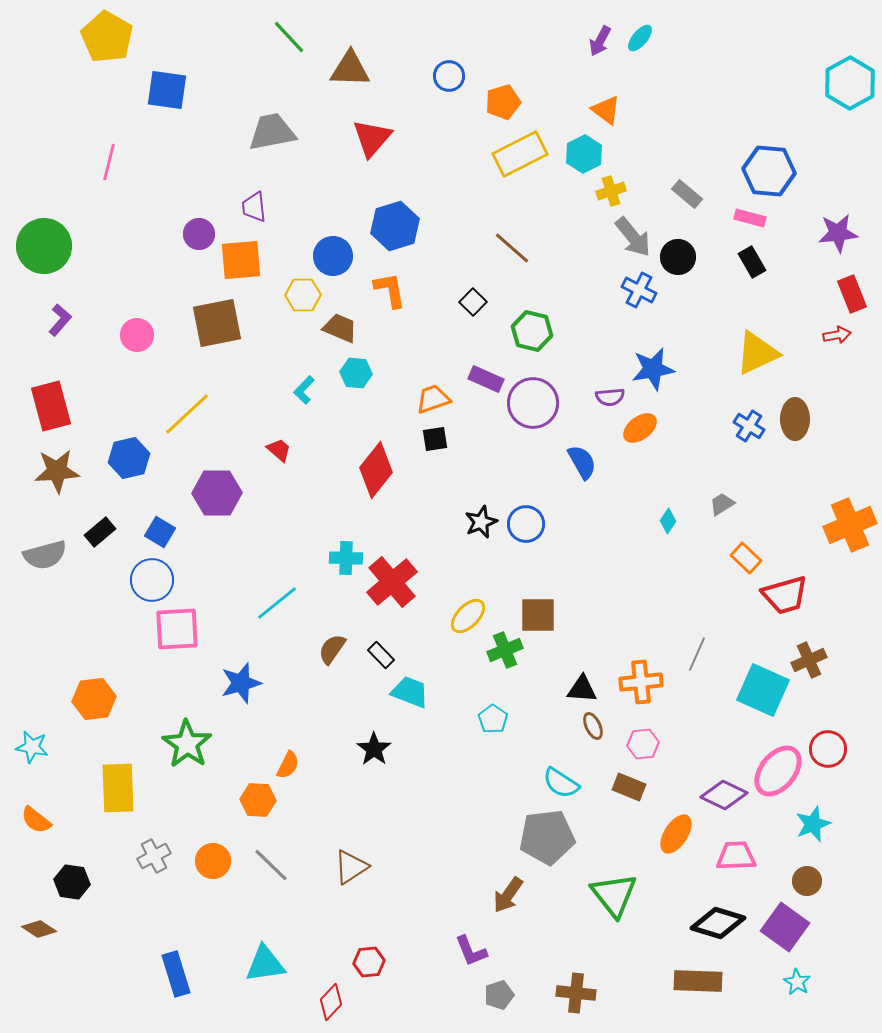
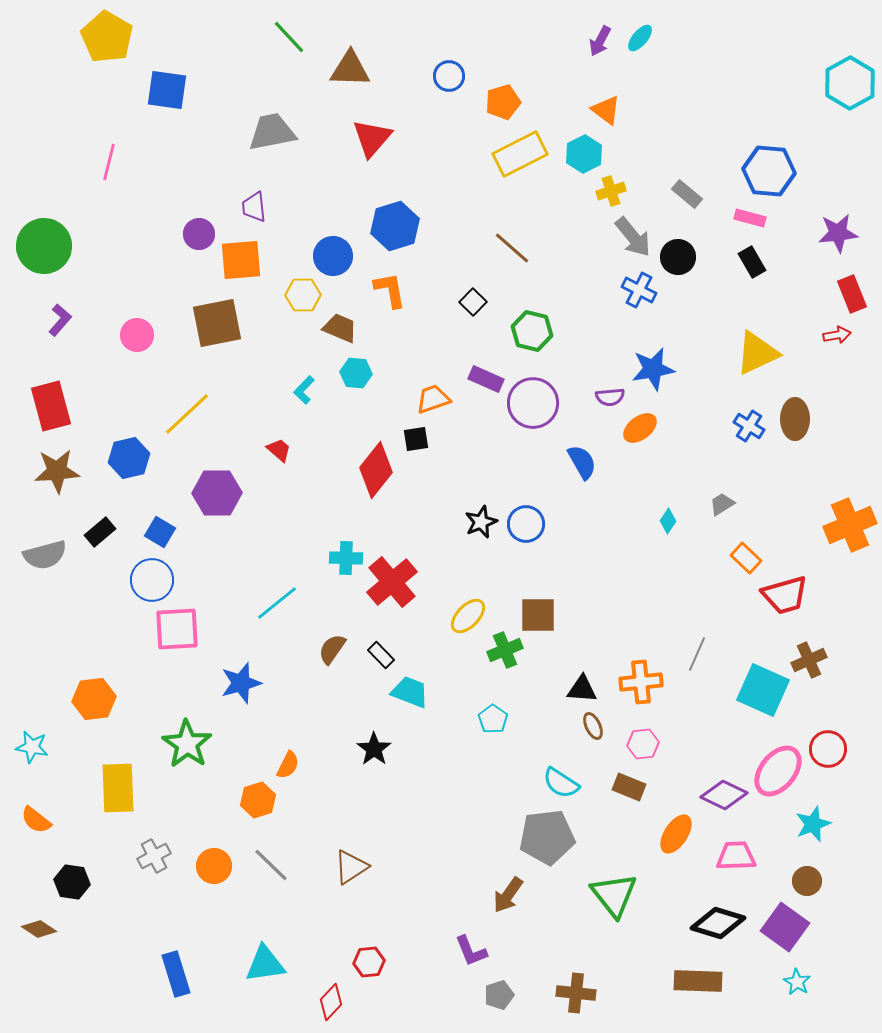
black square at (435, 439): moved 19 px left
orange hexagon at (258, 800): rotated 20 degrees counterclockwise
orange circle at (213, 861): moved 1 px right, 5 px down
